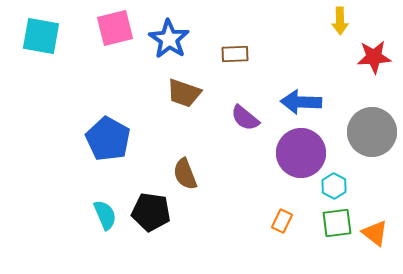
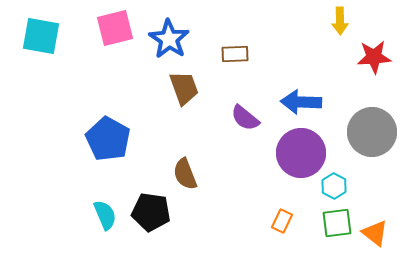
brown trapezoid: moved 5 px up; rotated 129 degrees counterclockwise
